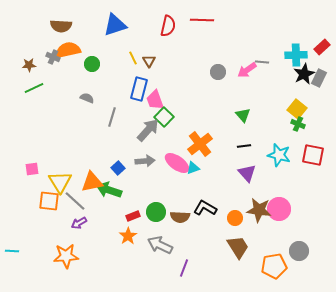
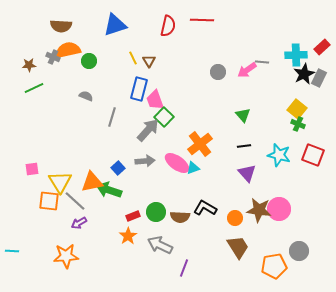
green circle at (92, 64): moved 3 px left, 3 px up
gray semicircle at (87, 98): moved 1 px left, 2 px up
red square at (313, 155): rotated 10 degrees clockwise
